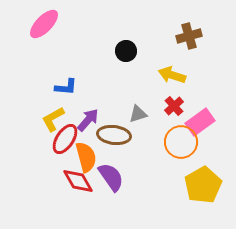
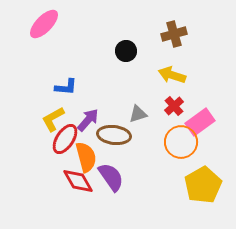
brown cross: moved 15 px left, 2 px up
